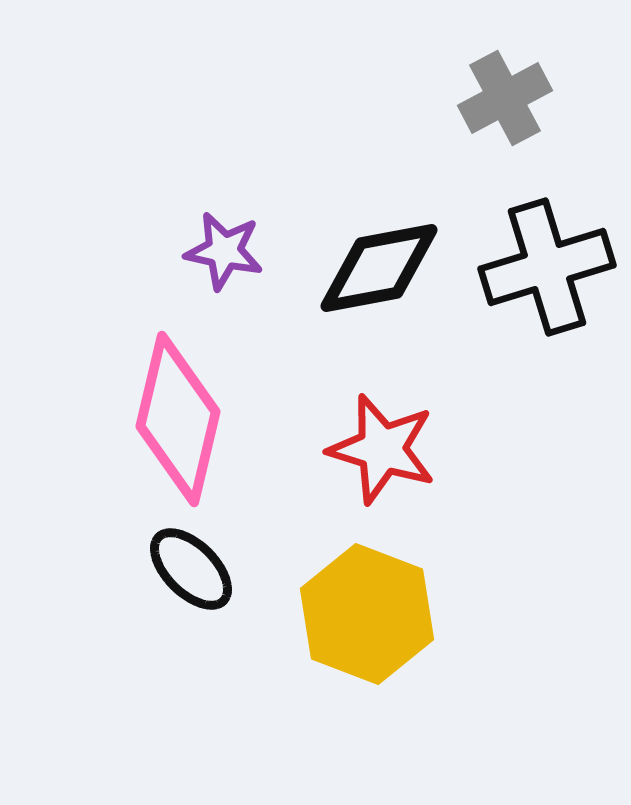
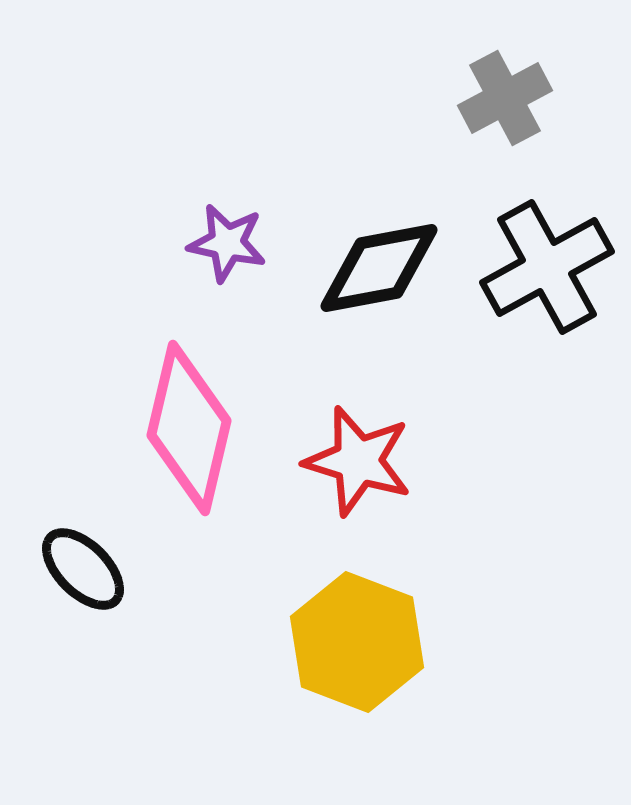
purple star: moved 3 px right, 8 px up
black cross: rotated 12 degrees counterclockwise
pink diamond: moved 11 px right, 9 px down
red star: moved 24 px left, 12 px down
black ellipse: moved 108 px left
yellow hexagon: moved 10 px left, 28 px down
